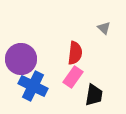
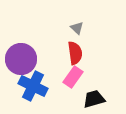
gray triangle: moved 27 px left
red semicircle: rotated 15 degrees counterclockwise
black trapezoid: moved 4 px down; rotated 115 degrees counterclockwise
